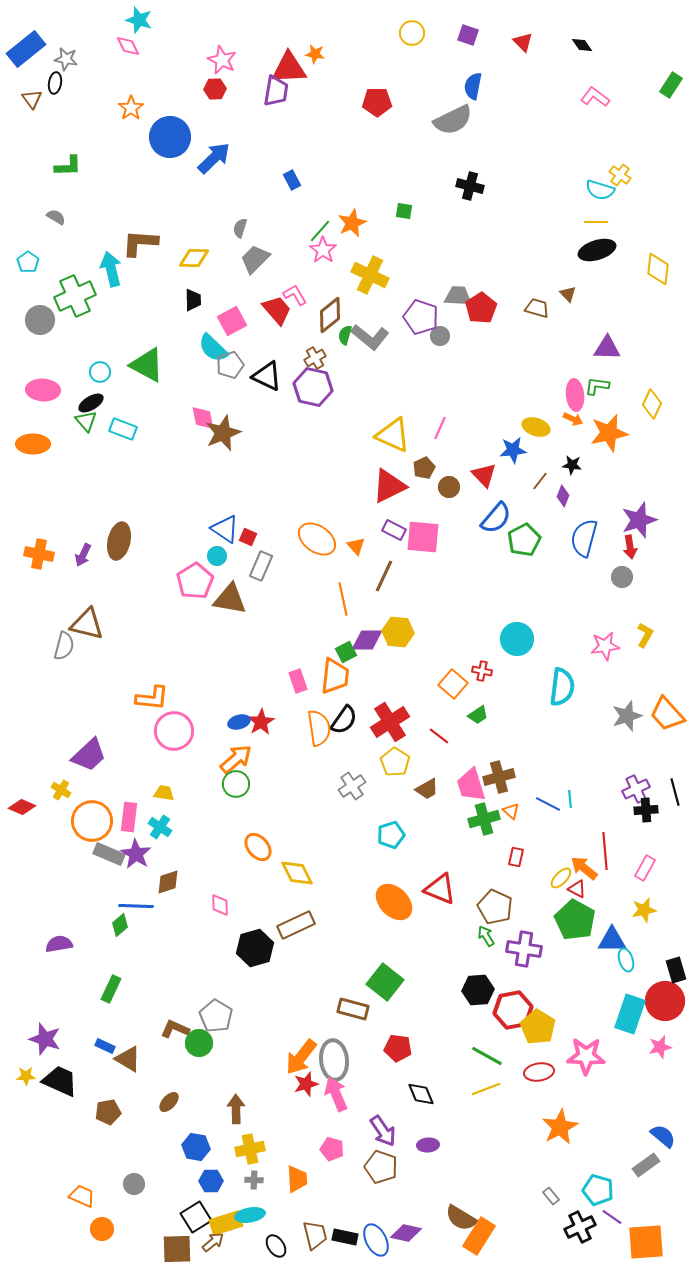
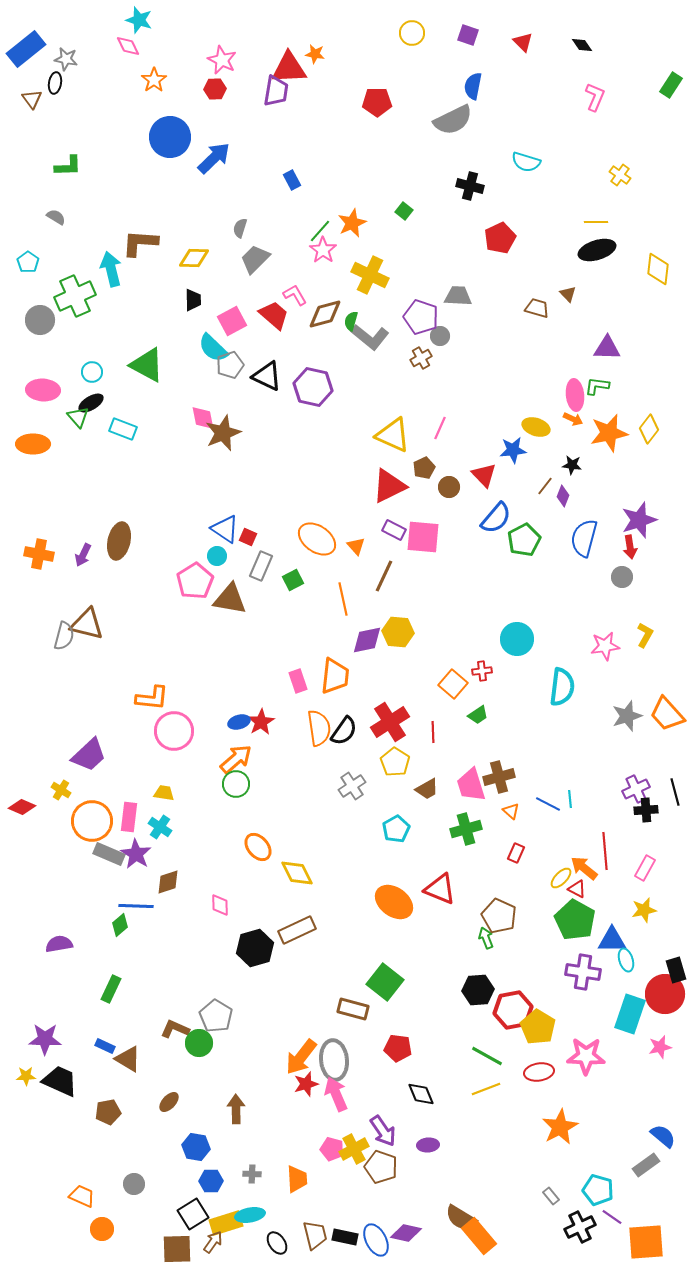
pink L-shape at (595, 97): rotated 76 degrees clockwise
orange star at (131, 108): moved 23 px right, 28 px up
cyan semicircle at (600, 190): moved 74 px left, 28 px up
green square at (404, 211): rotated 30 degrees clockwise
red pentagon at (481, 308): moved 19 px right, 70 px up; rotated 8 degrees clockwise
red trapezoid at (277, 310): moved 3 px left, 5 px down; rotated 8 degrees counterclockwise
brown diamond at (330, 315): moved 5 px left, 1 px up; rotated 24 degrees clockwise
green semicircle at (345, 335): moved 6 px right, 14 px up
brown cross at (315, 358): moved 106 px right
cyan circle at (100, 372): moved 8 px left
yellow diamond at (652, 404): moved 3 px left, 25 px down; rotated 12 degrees clockwise
green triangle at (86, 421): moved 8 px left, 4 px up
brown line at (540, 481): moved 5 px right, 5 px down
purple diamond at (367, 640): rotated 12 degrees counterclockwise
gray semicircle at (64, 646): moved 10 px up
green square at (346, 652): moved 53 px left, 72 px up
red cross at (482, 671): rotated 18 degrees counterclockwise
black semicircle at (344, 720): moved 11 px down
red line at (439, 736): moved 6 px left, 4 px up; rotated 50 degrees clockwise
green cross at (484, 819): moved 18 px left, 10 px down
cyan pentagon at (391, 835): moved 5 px right, 6 px up; rotated 12 degrees counterclockwise
red rectangle at (516, 857): moved 4 px up; rotated 12 degrees clockwise
orange ellipse at (394, 902): rotated 9 degrees counterclockwise
brown pentagon at (495, 907): moved 4 px right, 9 px down
brown rectangle at (296, 925): moved 1 px right, 5 px down
green arrow at (486, 936): moved 2 px down; rotated 10 degrees clockwise
purple cross at (524, 949): moved 59 px right, 23 px down
red circle at (665, 1001): moved 7 px up
purple star at (45, 1039): rotated 16 degrees counterclockwise
yellow cross at (250, 1149): moved 104 px right; rotated 16 degrees counterclockwise
gray cross at (254, 1180): moved 2 px left, 6 px up
black square at (196, 1217): moved 3 px left, 3 px up
orange rectangle at (479, 1236): rotated 72 degrees counterclockwise
brown arrow at (213, 1242): rotated 15 degrees counterclockwise
black ellipse at (276, 1246): moved 1 px right, 3 px up
